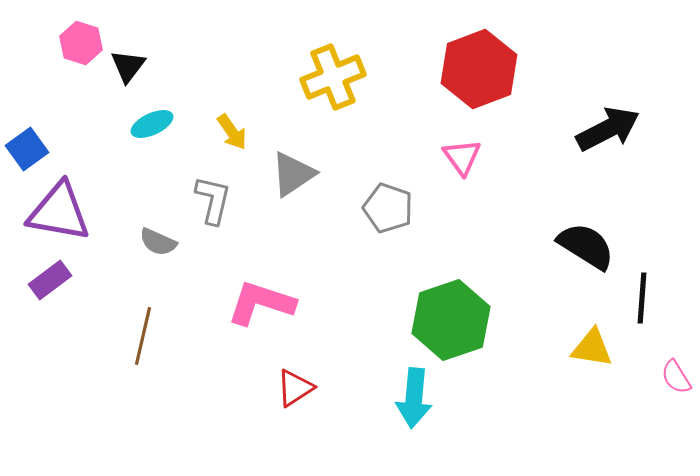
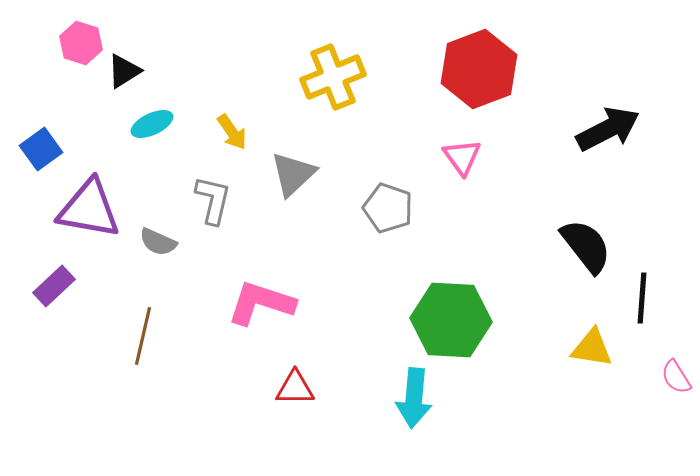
black triangle: moved 4 px left, 5 px down; rotated 21 degrees clockwise
blue square: moved 14 px right
gray triangle: rotated 9 degrees counterclockwise
purple triangle: moved 30 px right, 3 px up
black semicircle: rotated 20 degrees clockwise
purple rectangle: moved 4 px right, 6 px down; rotated 6 degrees counterclockwise
green hexagon: rotated 22 degrees clockwise
red triangle: rotated 33 degrees clockwise
